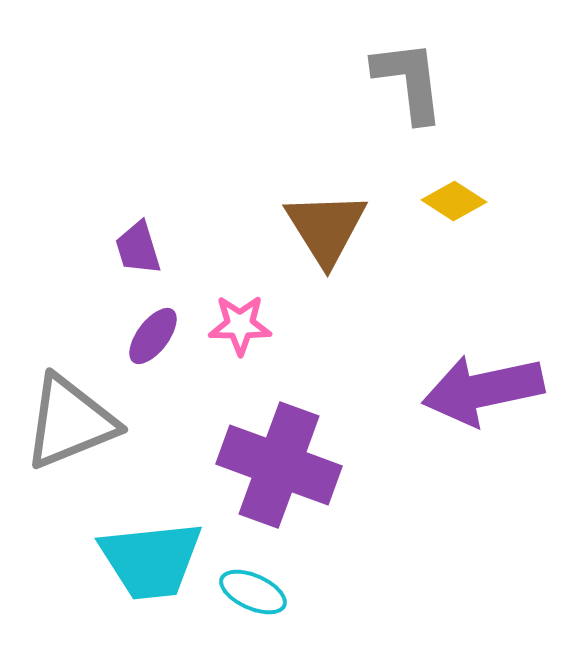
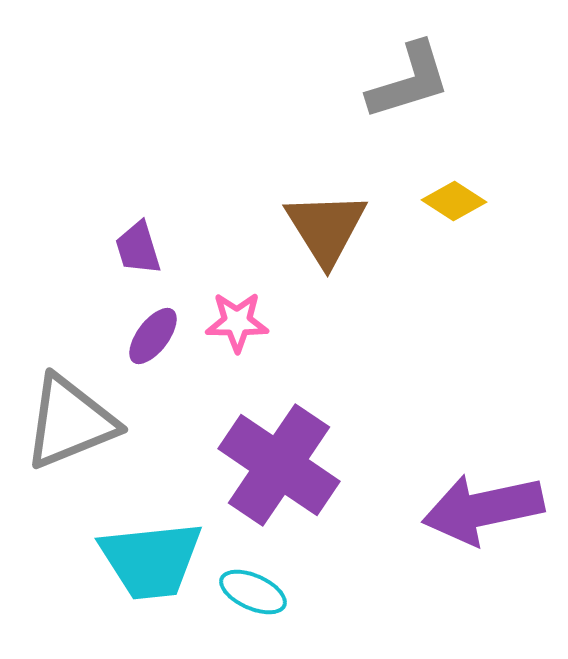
gray L-shape: rotated 80 degrees clockwise
pink star: moved 3 px left, 3 px up
purple arrow: moved 119 px down
purple cross: rotated 14 degrees clockwise
